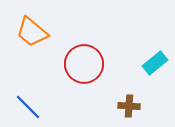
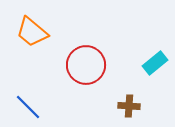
red circle: moved 2 px right, 1 px down
